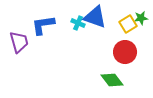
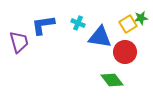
blue triangle: moved 5 px right, 20 px down; rotated 10 degrees counterclockwise
